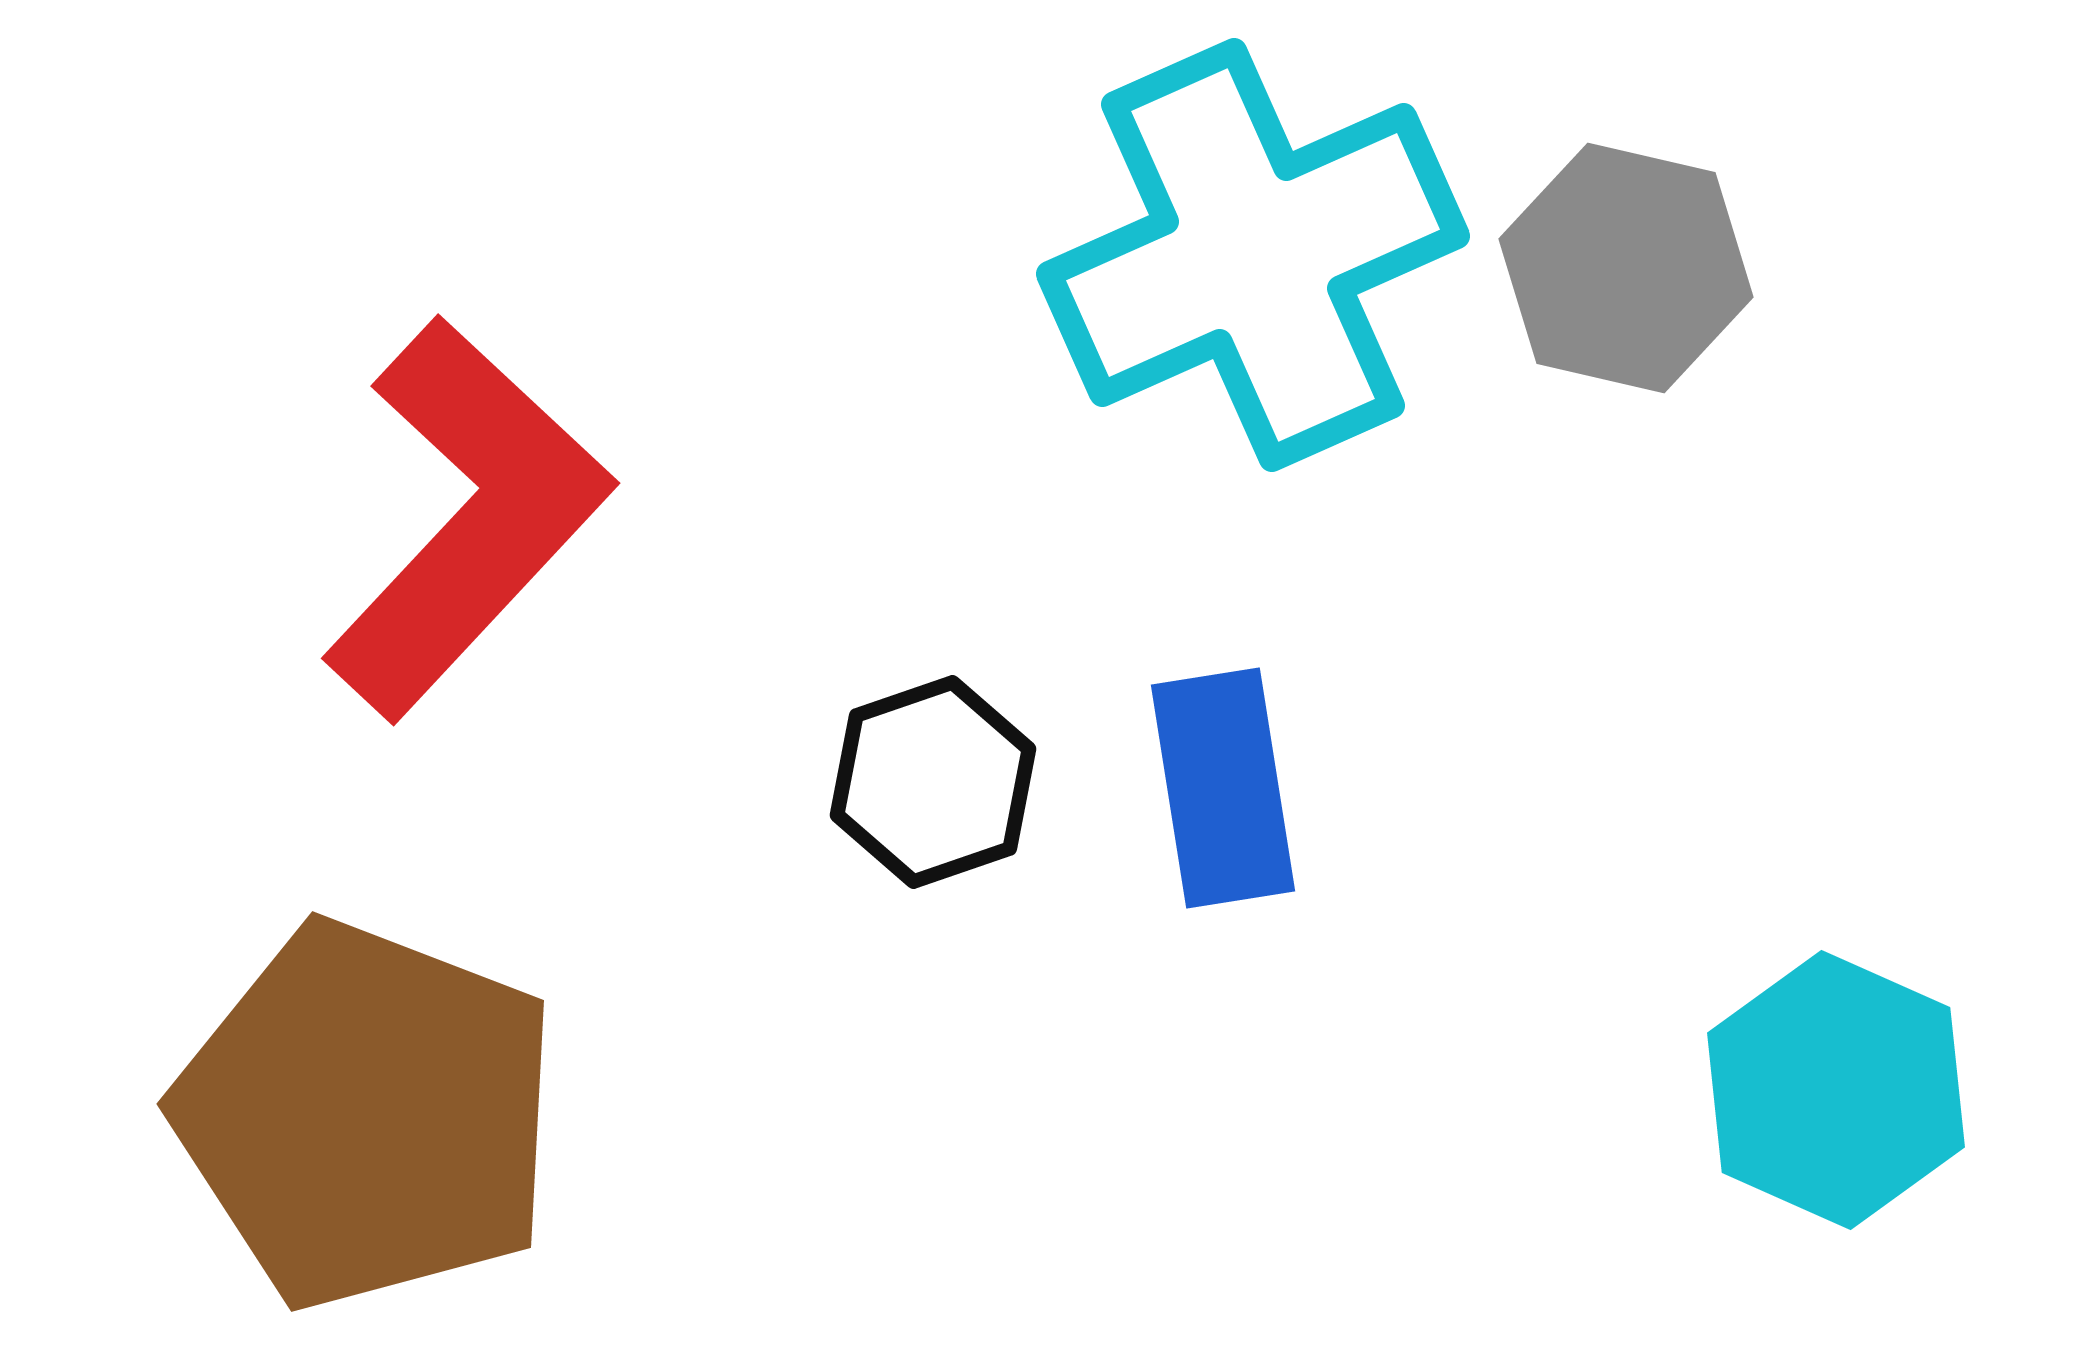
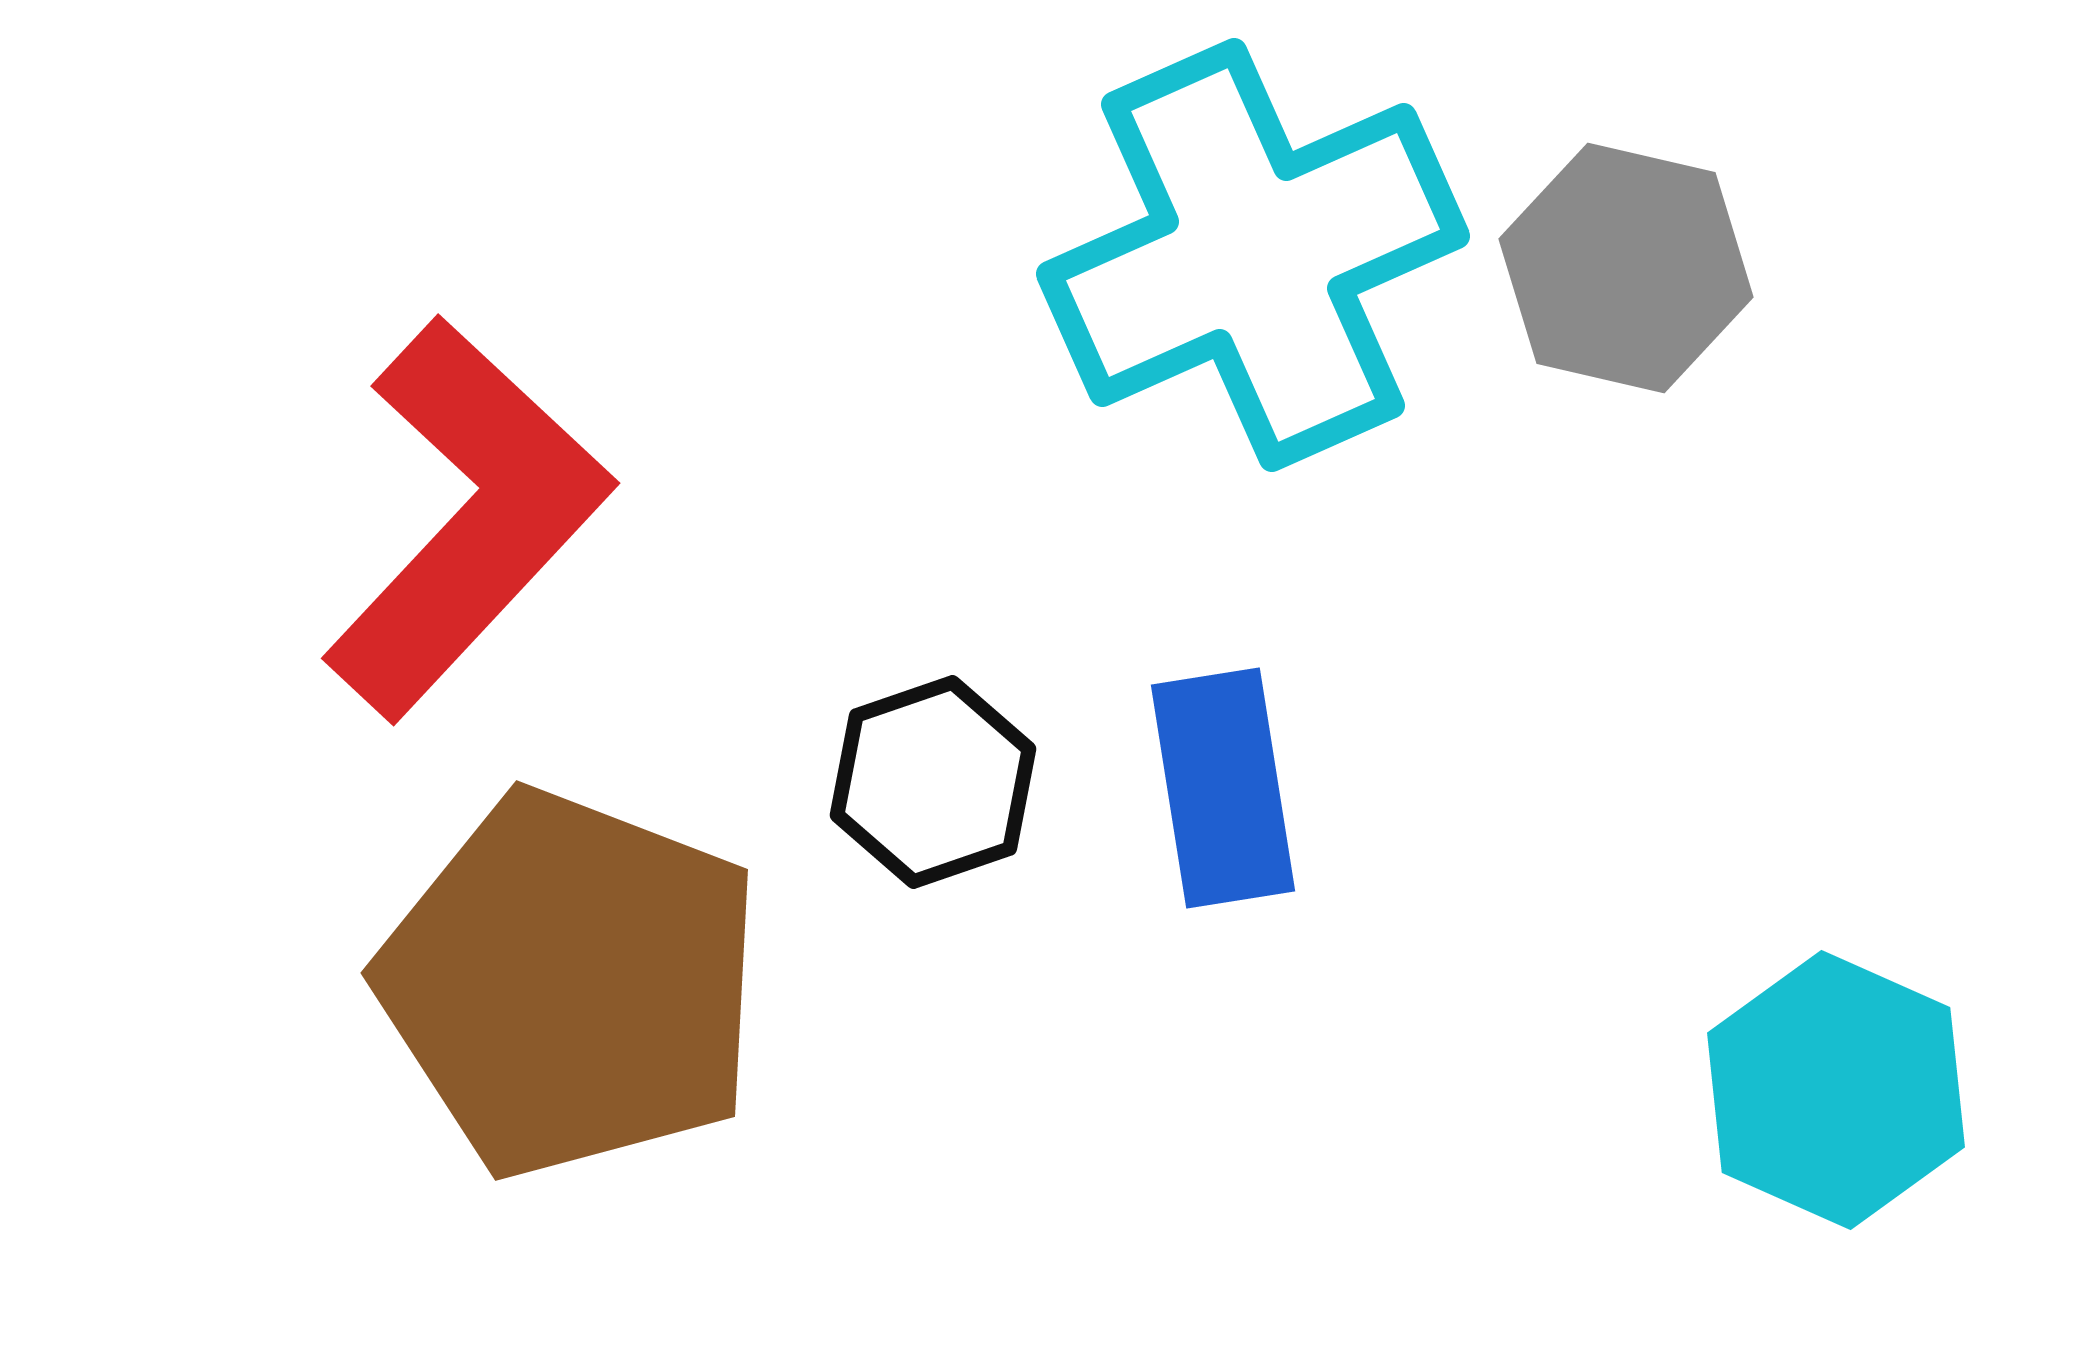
brown pentagon: moved 204 px right, 131 px up
